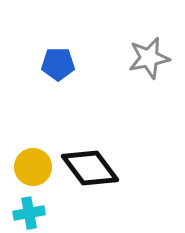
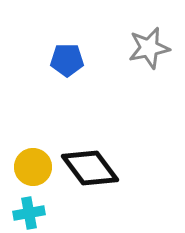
gray star: moved 10 px up
blue pentagon: moved 9 px right, 4 px up
